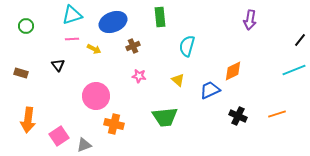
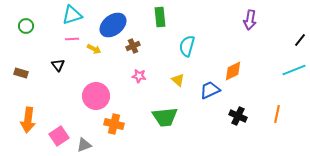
blue ellipse: moved 3 px down; rotated 16 degrees counterclockwise
orange line: rotated 60 degrees counterclockwise
